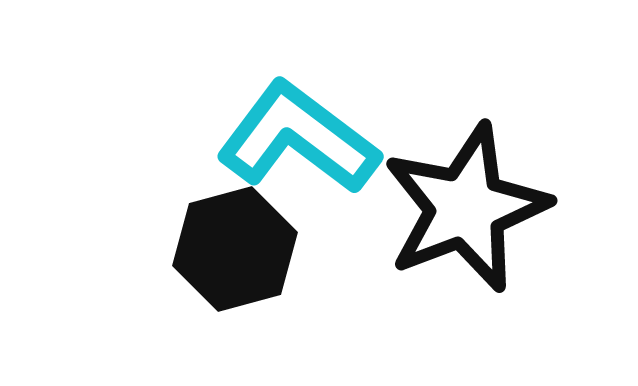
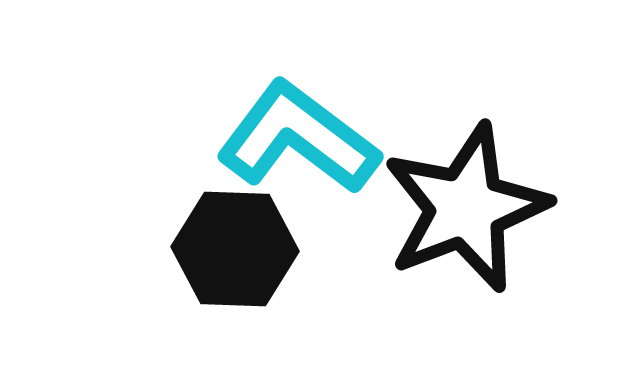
black hexagon: rotated 17 degrees clockwise
